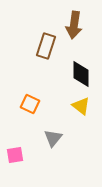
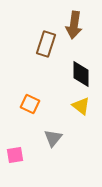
brown rectangle: moved 2 px up
